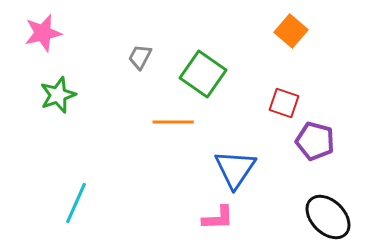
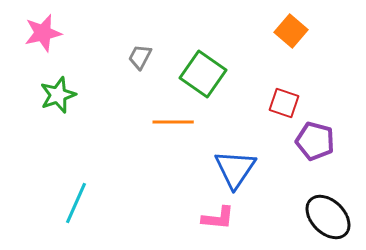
pink L-shape: rotated 8 degrees clockwise
